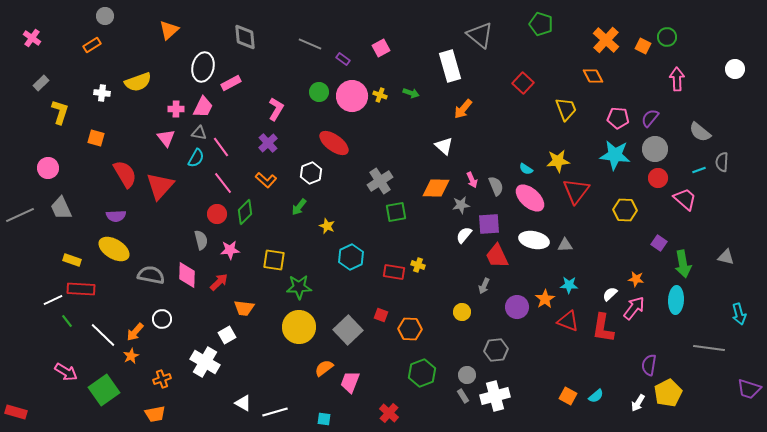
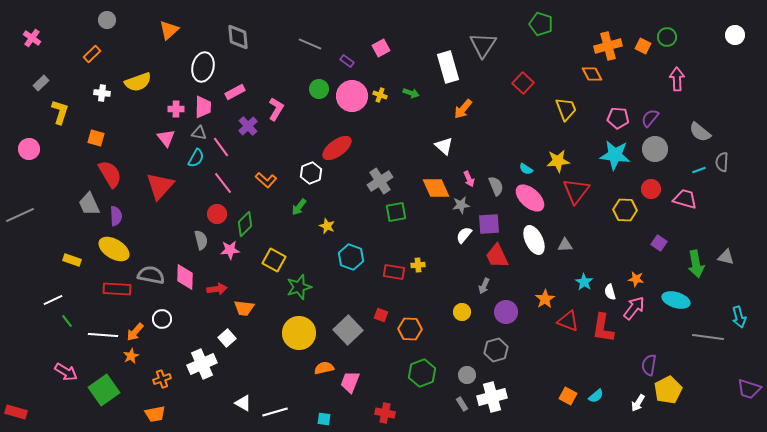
gray circle at (105, 16): moved 2 px right, 4 px down
gray triangle at (480, 35): moved 3 px right, 10 px down; rotated 24 degrees clockwise
gray diamond at (245, 37): moved 7 px left
orange cross at (606, 40): moved 2 px right, 6 px down; rotated 32 degrees clockwise
orange rectangle at (92, 45): moved 9 px down; rotated 12 degrees counterclockwise
purple rectangle at (343, 59): moved 4 px right, 2 px down
white rectangle at (450, 66): moved 2 px left, 1 px down
white circle at (735, 69): moved 34 px up
orange diamond at (593, 76): moved 1 px left, 2 px up
pink rectangle at (231, 83): moved 4 px right, 9 px down
green circle at (319, 92): moved 3 px up
pink trapezoid at (203, 107): rotated 25 degrees counterclockwise
purple cross at (268, 143): moved 20 px left, 17 px up
red ellipse at (334, 143): moved 3 px right, 5 px down; rotated 72 degrees counterclockwise
pink circle at (48, 168): moved 19 px left, 19 px up
red semicircle at (125, 174): moved 15 px left
red circle at (658, 178): moved 7 px left, 11 px down
pink arrow at (472, 180): moved 3 px left, 1 px up
orange diamond at (436, 188): rotated 64 degrees clockwise
pink trapezoid at (685, 199): rotated 25 degrees counterclockwise
gray trapezoid at (61, 208): moved 28 px right, 4 px up
green diamond at (245, 212): moved 12 px down
purple semicircle at (116, 216): rotated 90 degrees counterclockwise
white ellipse at (534, 240): rotated 52 degrees clockwise
cyan hexagon at (351, 257): rotated 15 degrees counterclockwise
yellow square at (274, 260): rotated 20 degrees clockwise
green arrow at (683, 264): moved 13 px right
yellow cross at (418, 265): rotated 24 degrees counterclockwise
pink diamond at (187, 275): moved 2 px left, 2 px down
red arrow at (219, 282): moved 2 px left, 7 px down; rotated 36 degrees clockwise
cyan star at (569, 285): moved 15 px right, 3 px up; rotated 30 degrees clockwise
green star at (299, 287): rotated 15 degrees counterclockwise
red rectangle at (81, 289): moved 36 px right
white semicircle at (610, 294): moved 2 px up; rotated 63 degrees counterclockwise
cyan ellipse at (676, 300): rotated 76 degrees counterclockwise
purple circle at (517, 307): moved 11 px left, 5 px down
cyan arrow at (739, 314): moved 3 px down
yellow circle at (299, 327): moved 6 px down
white line at (103, 335): rotated 40 degrees counterclockwise
white square at (227, 335): moved 3 px down; rotated 12 degrees counterclockwise
gray line at (709, 348): moved 1 px left, 11 px up
gray hexagon at (496, 350): rotated 10 degrees counterclockwise
white cross at (205, 362): moved 3 px left, 2 px down; rotated 36 degrees clockwise
orange semicircle at (324, 368): rotated 24 degrees clockwise
yellow pentagon at (668, 393): moved 3 px up
gray rectangle at (463, 396): moved 1 px left, 8 px down
white cross at (495, 396): moved 3 px left, 1 px down
red cross at (389, 413): moved 4 px left; rotated 30 degrees counterclockwise
